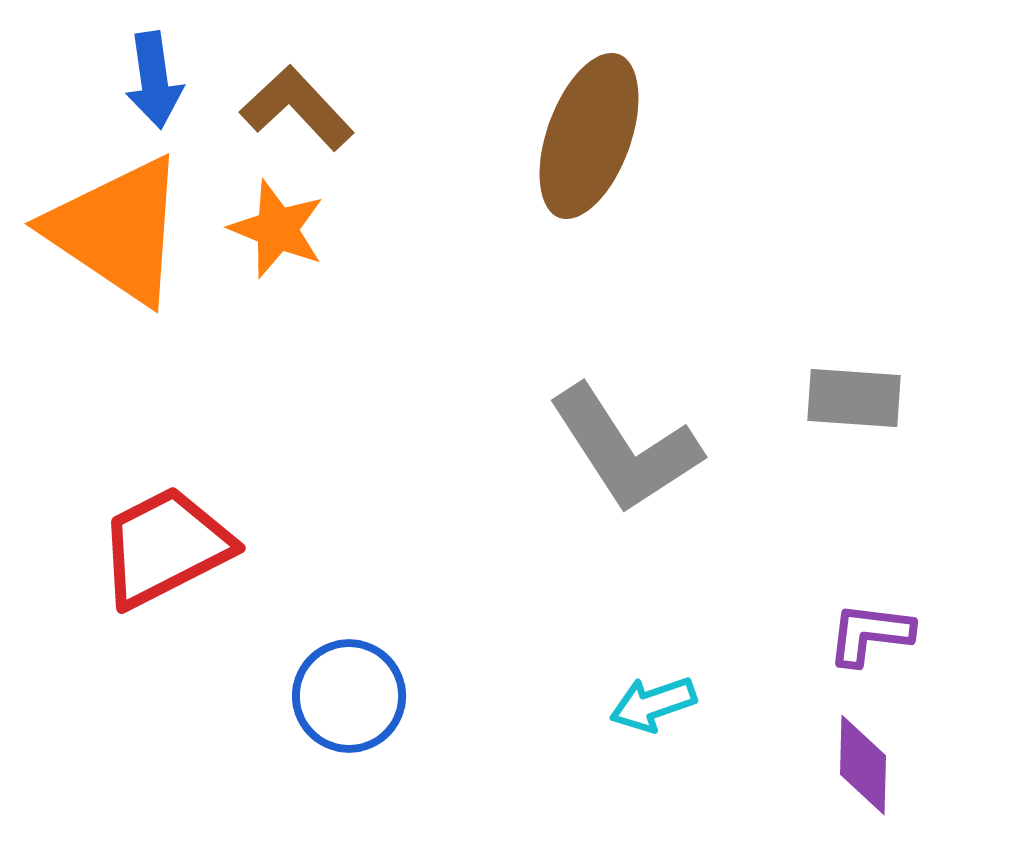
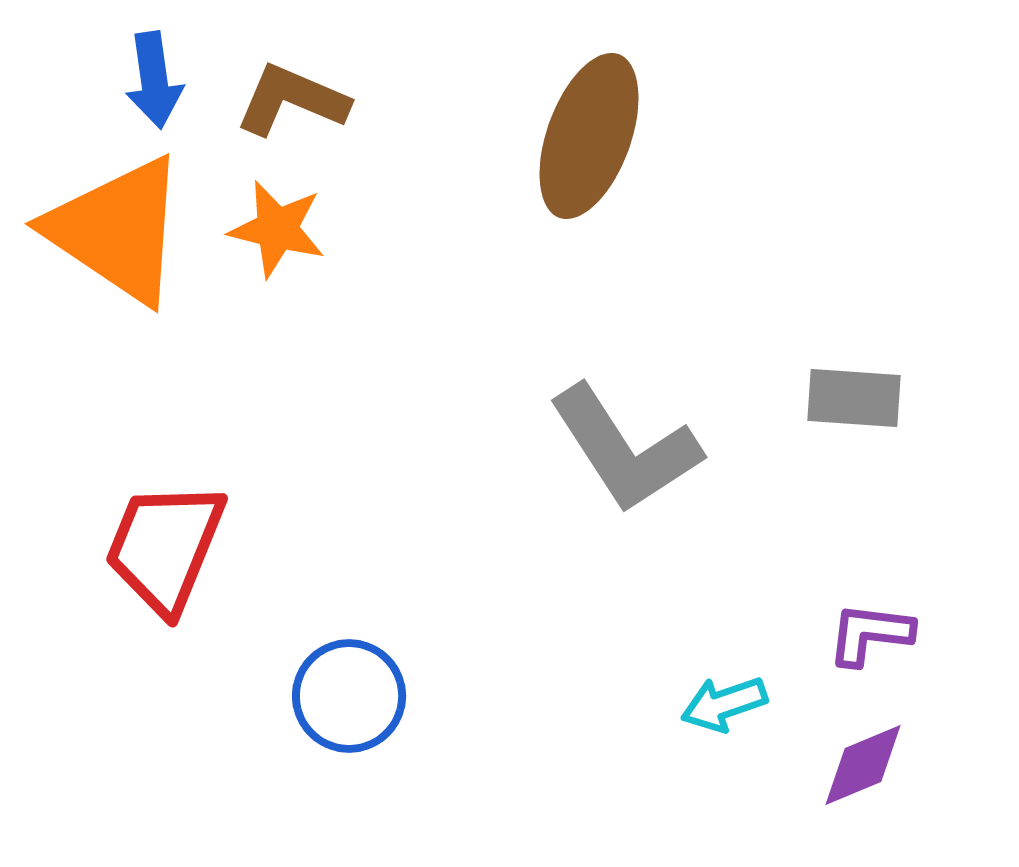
brown L-shape: moved 5 px left, 8 px up; rotated 24 degrees counterclockwise
orange star: rotated 8 degrees counterclockwise
red trapezoid: rotated 41 degrees counterclockwise
cyan arrow: moved 71 px right
purple diamond: rotated 66 degrees clockwise
